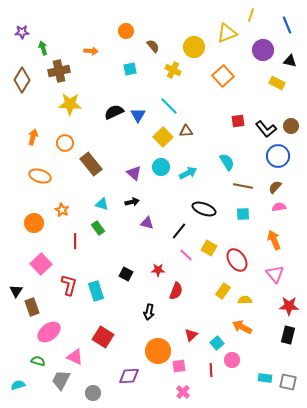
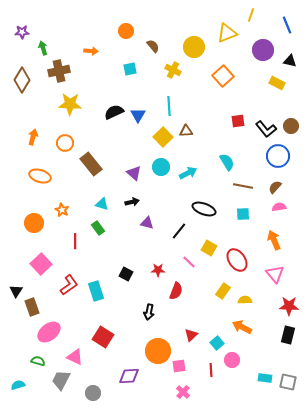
cyan line at (169, 106): rotated 42 degrees clockwise
pink line at (186, 255): moved 3 px right, 7 px down
red L-shape at (69, 285): rotated 40 degrees clockwise
